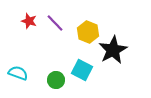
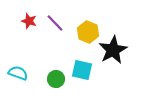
cyan square: rotated 15 degrees counterclockwise
green circle: moved 1 px up
